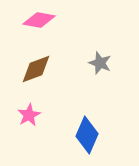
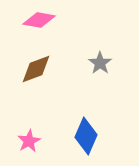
gray star: rotated 15 degrees clockwise
pink star: moved 26 px down
blue diamond: moved 1 px left, 1 px down
